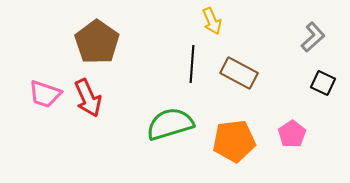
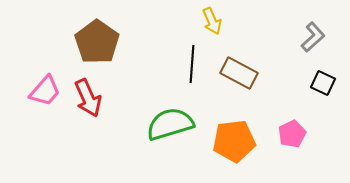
pink trapezoid: moved 3 px up; rotated 68 degrees counterclockwise
pink pentagon: rotated 8 degrees clockwise
